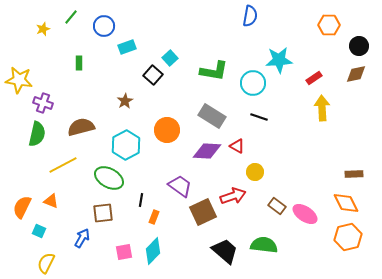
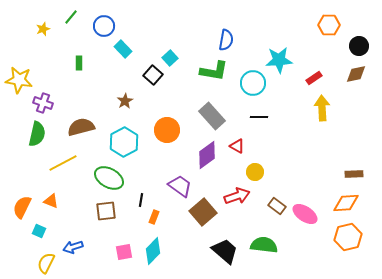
blue semicircle at (250, 16): moved 24 px left, 24 px down
cyan rectangle at (127, 47): moved 4 px left, 2 px down; rotated 66 degrees clockwise
gray rectangle at (212, 116): rotated 16 degrees clockwise
black line at (259, 117): rotated 18 degrees counterclockwise
cyan hexagon at (126, 145): moved 2 px left, 3 px up
purple diamond at (207, 151): moved 4 px down; rotated 40 degrees counterclockwise
yellow line at (63, 165): moved 2 px up
red arrow at (233, 196): moved 4 px right
orange diamond at (346, 203): rotated 68 degrees counterclockwise
brown square at (203, 212): rotated 16 degrees counterclockwise
brown square at (103, 213): moved 3 px right, 2 px up
blue arrow at (82, 238): moved 9 px left, 9 px down; rotated 138 degrees counterclockwise
